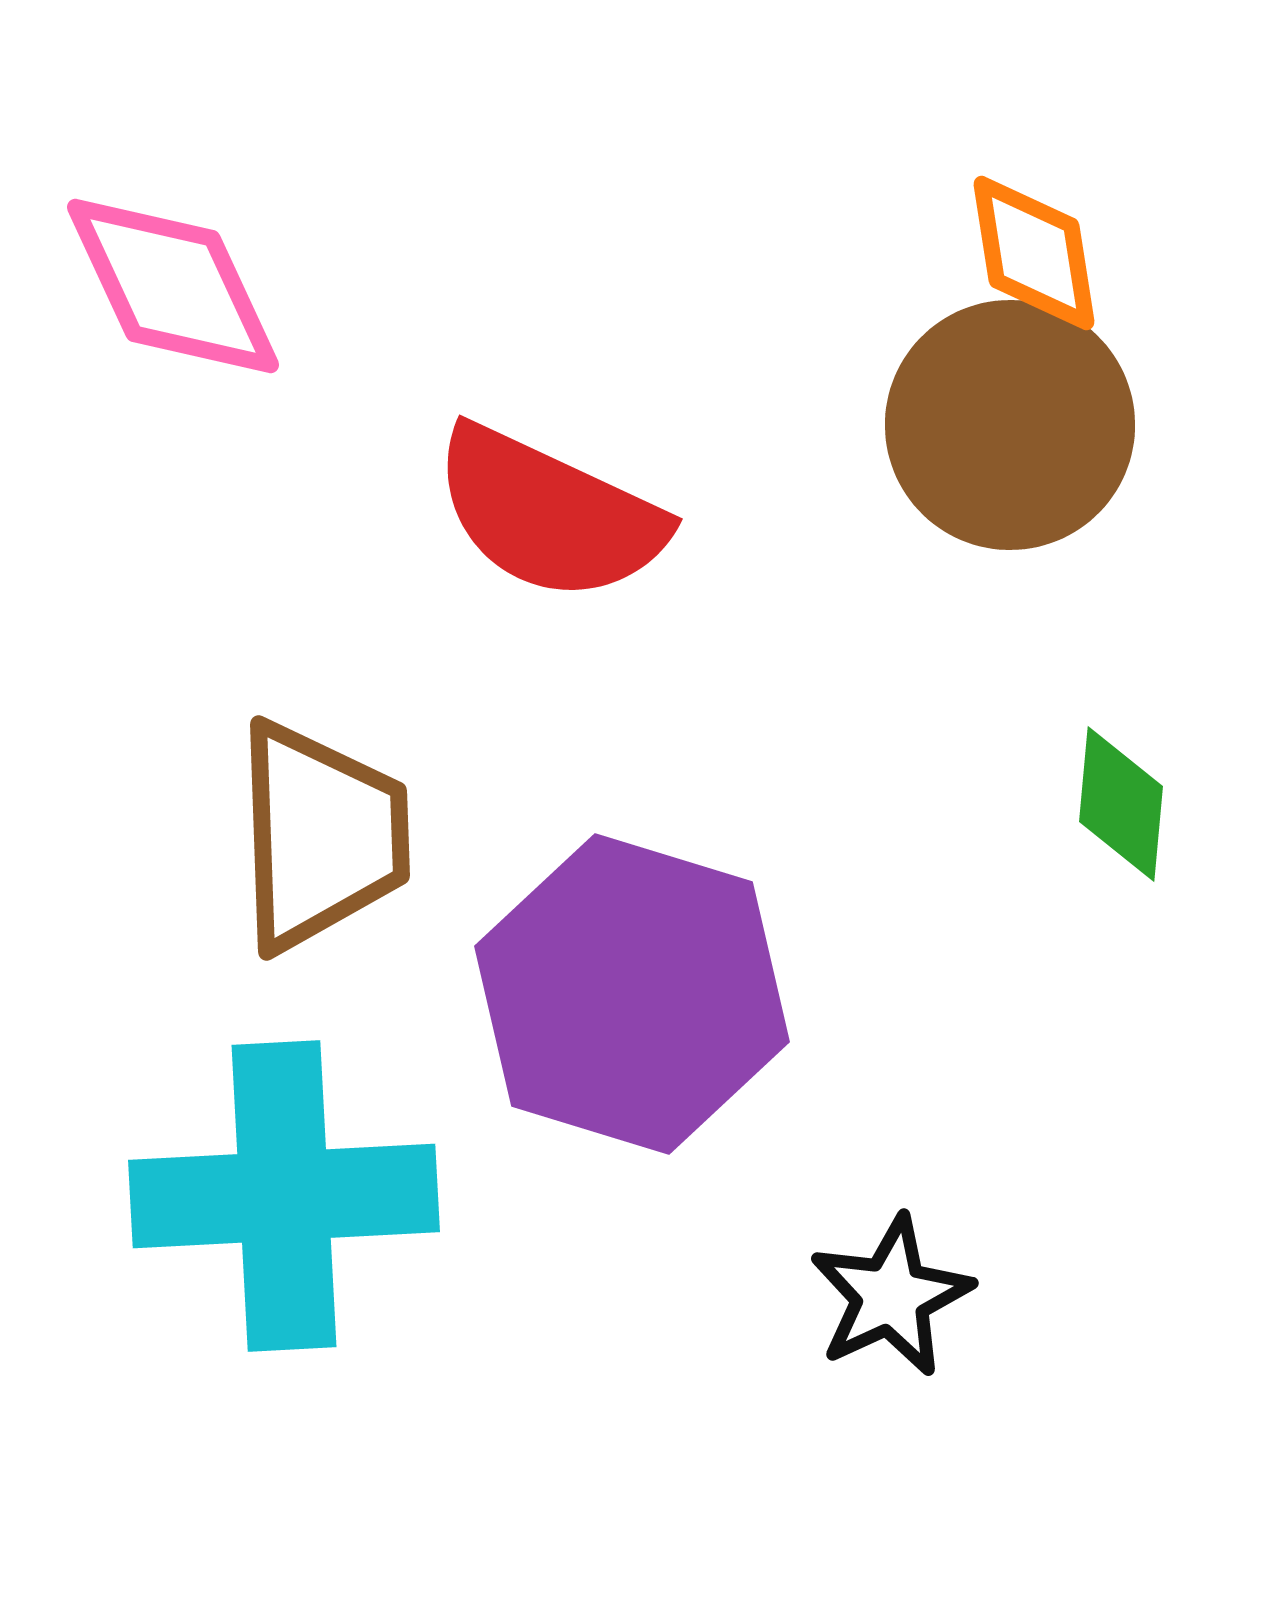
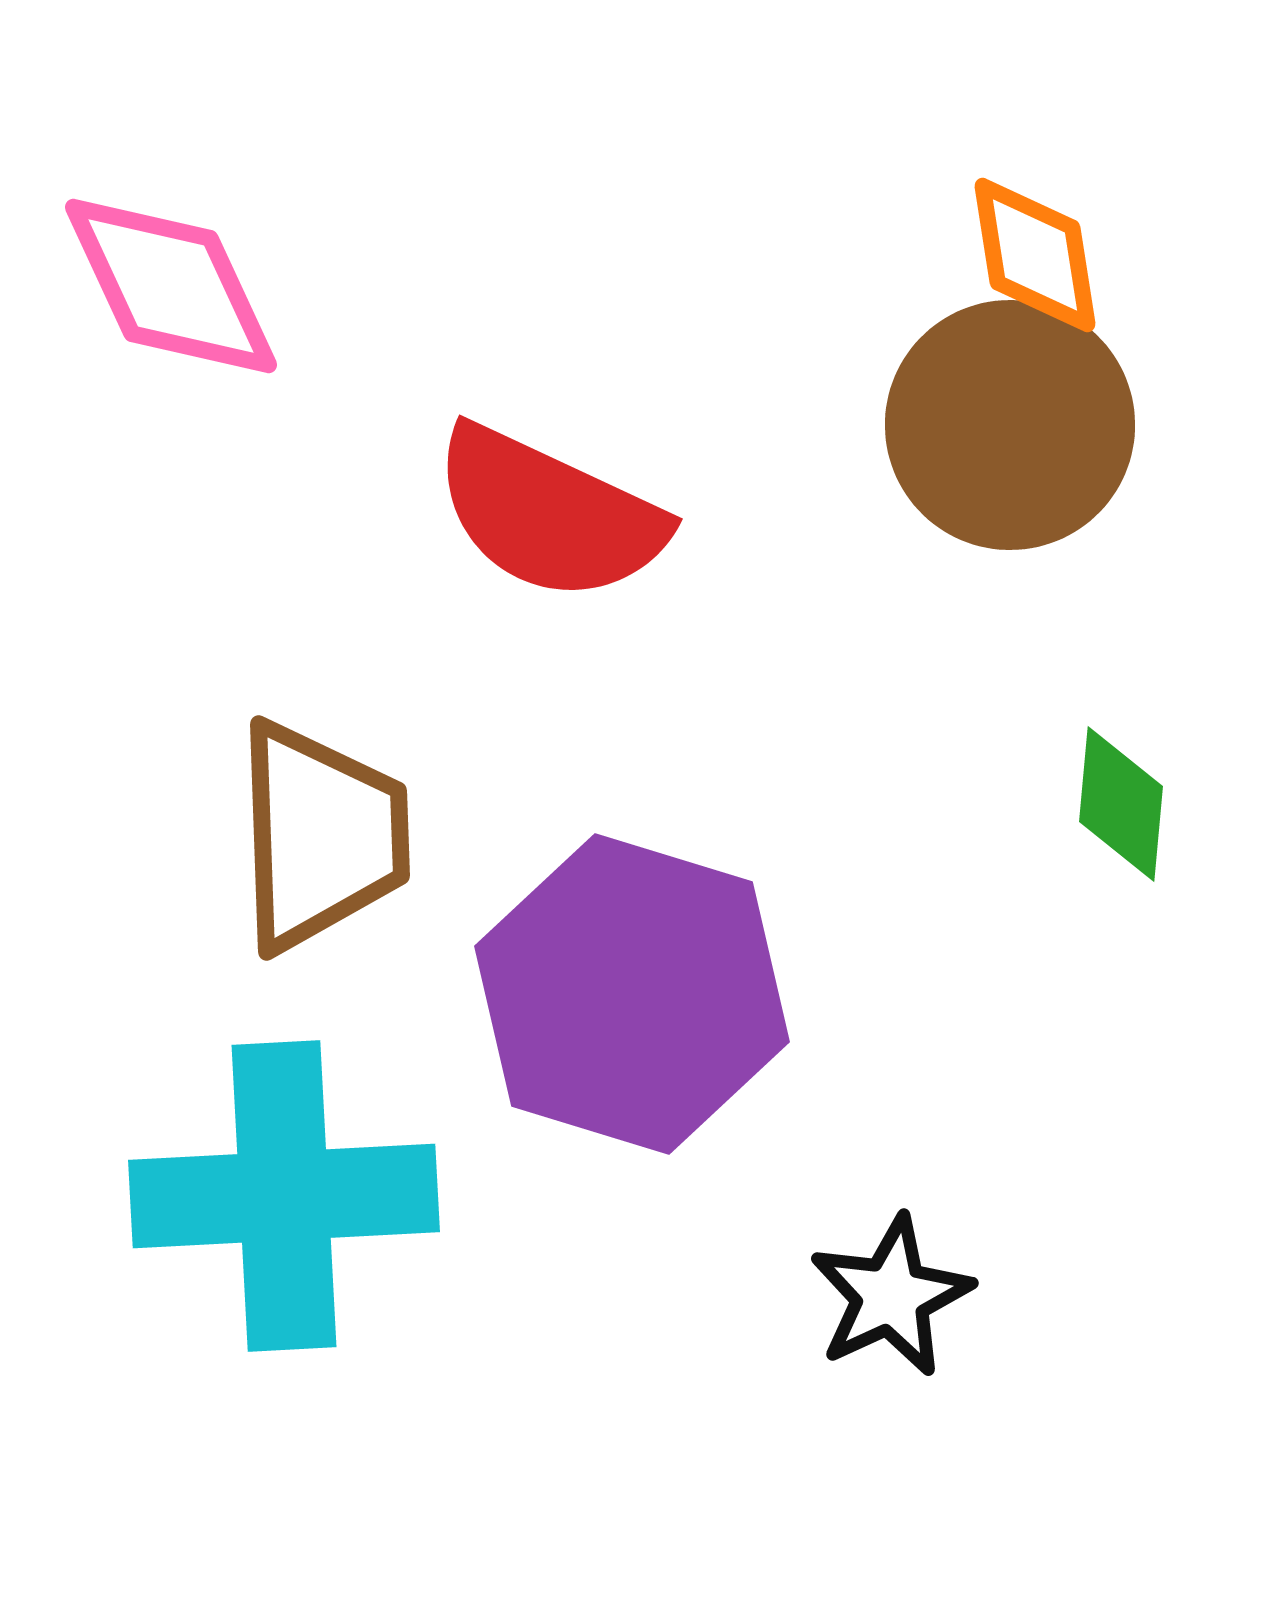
orange diamond: moved 1 px right, 2 px down
pink diamond: moved 2 px left
